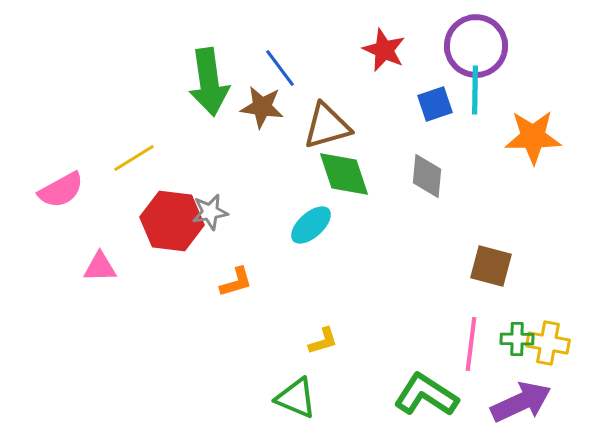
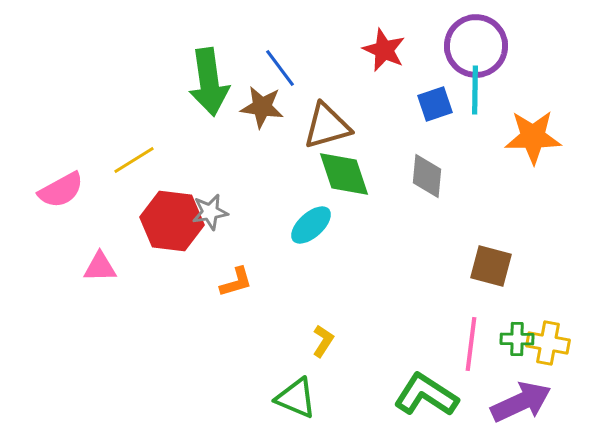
yellow line: moved 2 px down
yellow L-shape: rotated 40 degrees counterclockwise
